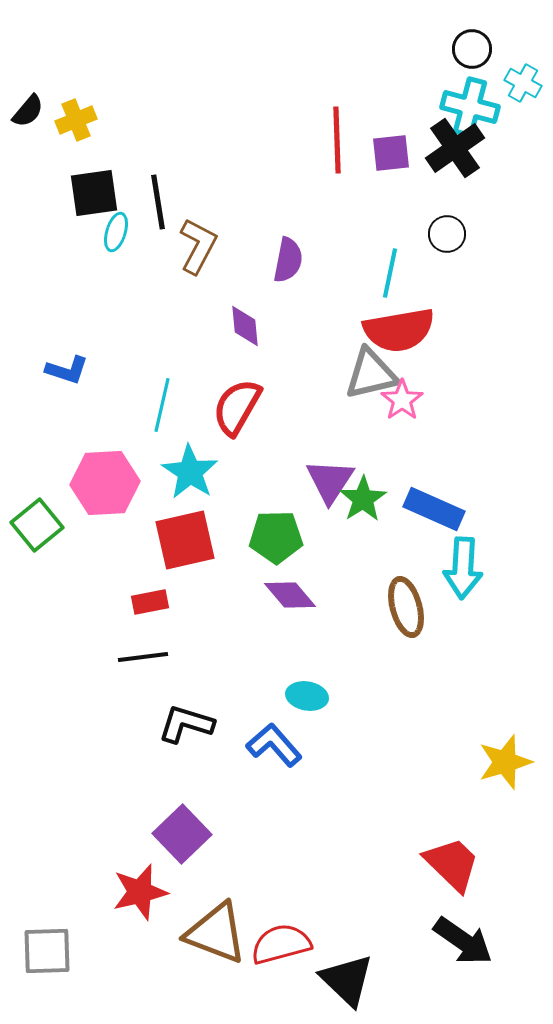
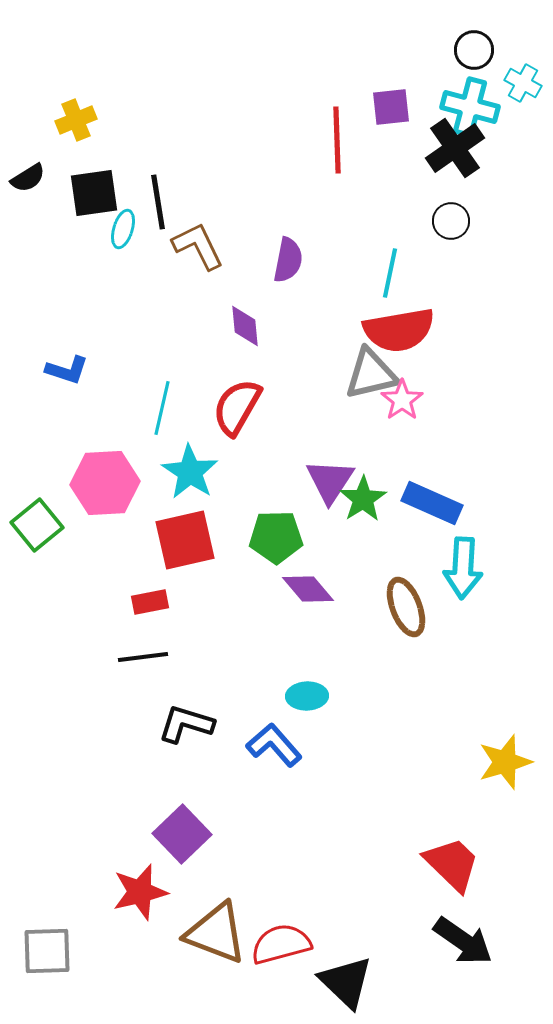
black circle at (472, 49): moved 2 px right, 1 px down
black semicircle at (28, 111): moved 67 px down; rotated 18 degrees clockwise
purple square at (391, 153): moved 46 px up
cyan ellipse at (116, 232): moved 7 px right, 3 px up
black circle at (447, 234): moved 4 px right, 13 px up
brown L-shape at (198, 246): rotated 54 degrees counterclockwise
cyan line at (162, 405): moved 3 px down
blue rectangle at (434, 509): moved 2 px left, 6 px up
purple diamond at (290, 595): moved 18 px right, 6 px up
brown ellipse at (406, 607): rotated 6 degrees counterclockwise
cyan ellipse at (307, 696): rotated 12 degrees counterclockwise
black triangle at (347, 980): moved 1 px left, 2 px down
